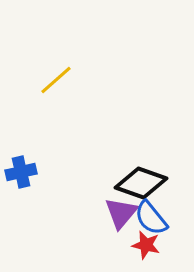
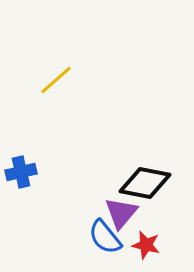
black diamond: moved 4 px right; rotated 9 degrees counterclockwise
blue semicircle: moved 46 px left, 19 px down
